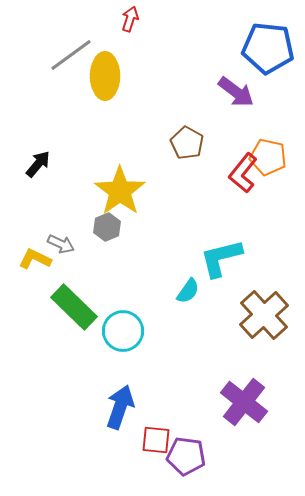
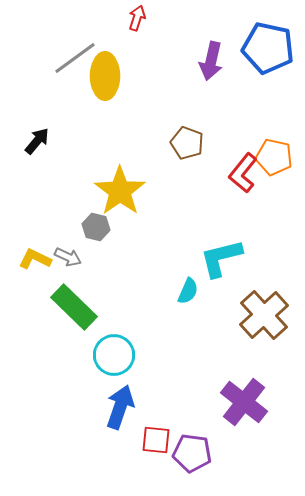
red arrow: moved 7 px right, 1 px up
blue pentagon: rotated 6 degrees clockwise
gray line: moved 4 px right, 3 px down
purple arrow: moved 25 px left, 31 px up; rotated 66 degrees clockwise
brown pentagon: rotated 8 degrees counterclockwise
orange pentagon: moved 6 px right
black arrow: moved 1 px left, 23 px up
gray hexagon: moved 11 px left; rotated 24 degrees counterclockwise
gray arrow: moved 7 px right, 13 px down
cyan semicircle: rotated 12 degrees counterclockwise
cyan circle: moved 9 px left, 24 px down
purple pentagon: moved 6 px right, 3 px up
